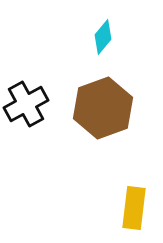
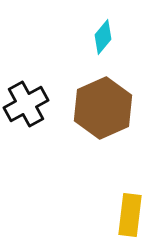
brown hexagon: rotated 4 degrees counterclockwise
yellow rectangle: moved 4 px left, 7 px down
